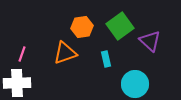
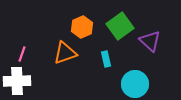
orange hexagon: rotated 15 degrees counterclockwise
white cross: moved 2 px up
